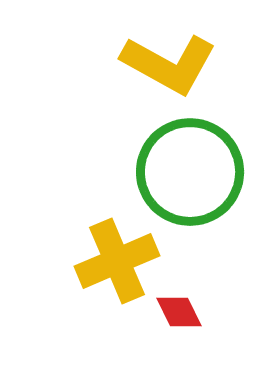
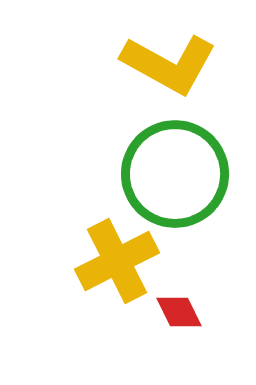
green circle: moved 15 px left, 2 px down
yellow cross: rotated 4 degrees counterclockwise
